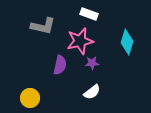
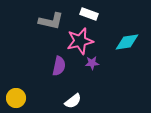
gray L-shape: moved 8 px right, 5 px up
cyan diamond: rotated 65 degrees clockwise
purple semicircle: moved 1 px left, 1 px down
white semicircle: moved 19 px left, 9 px down
yellow circle: moved 14 px left
